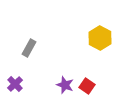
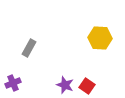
yellow hexagon: rotated 25 degrees counterclockwise
purple cross: moved 2 px left, 1 px up; rotated 21 degrees clockwise
